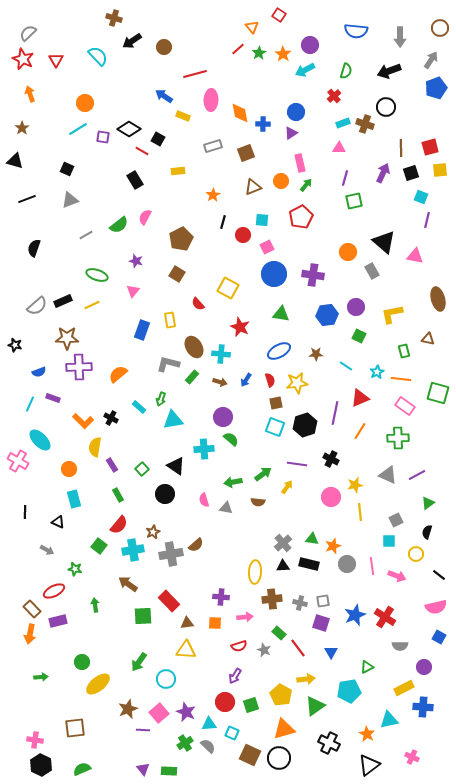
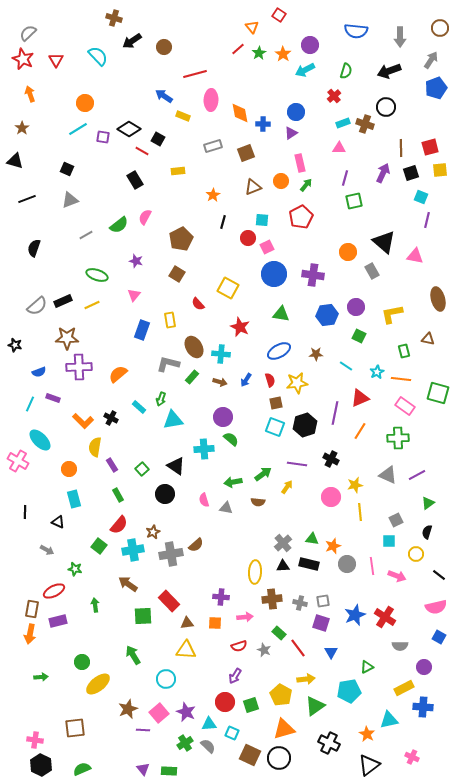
red circle at (243, 235): moved 5 px right, 3 px down
pink triangle at (133, 291): moved 1 px right, 4 px down
brown rectangle at (32, 609): rotated 54 degrees clockwise
green arrow at (139, 662): moved 6 px left, 7 px up; rotated 114 degrees clockwise
